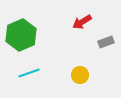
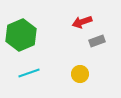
red arrow: rotated 12 degrees clockwise
gray rectangle: moved 9 px left, 1 px up
yellow circle: moved 1 px up
